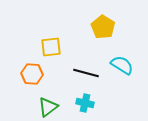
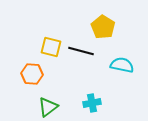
yellow square: rotated 20 degrees clockwise
cyan semicircle: rotated 20 degrees counterclockwise
black line: moved 5 px left, 22 px up
cyan cross: moved 7 px right; rotated 24 degrees counterclockwise
